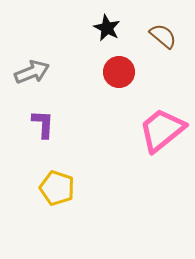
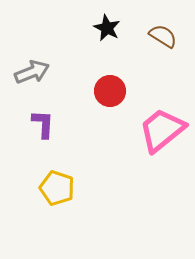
brown semicircle: rotated 8 degrees counterclockwise
red circle: moved 9 px left, 19 px down
